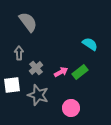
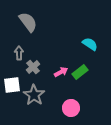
gray cross: moved 3 px left, 1 px up
gray star: moved 4 px left; rotated 15 degrees clockwise
